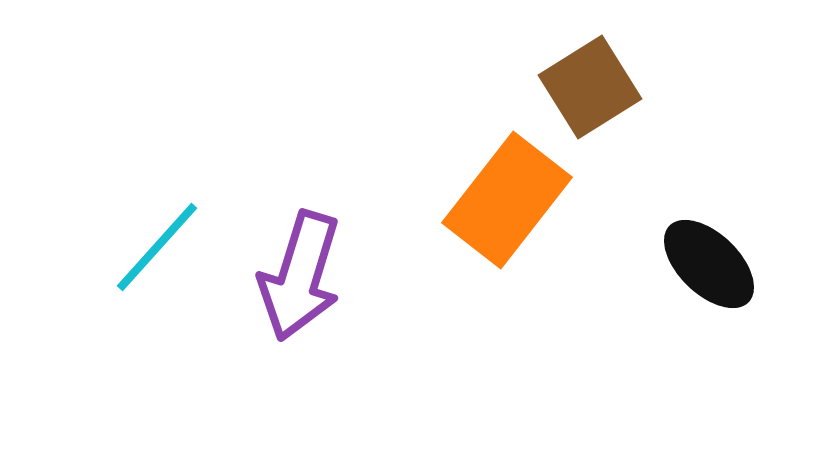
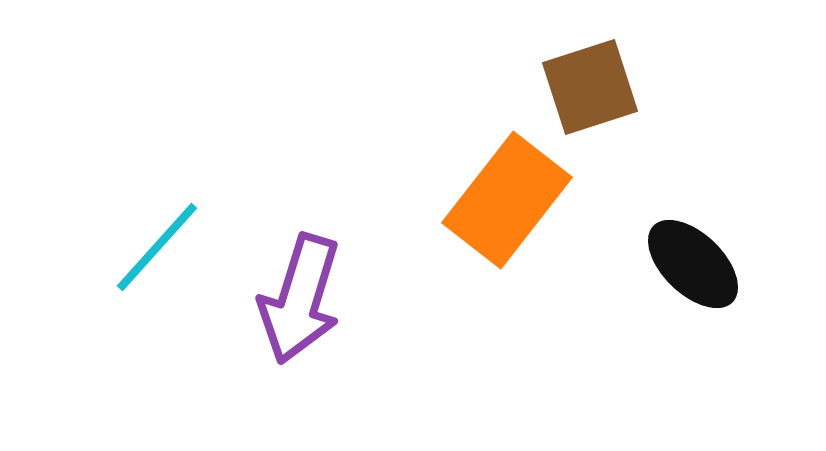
brown square: rotated 14 degrees clockwise
black ellipse: moved 16 px left
purple arrow: moved 23 px down
